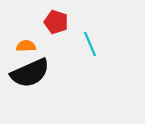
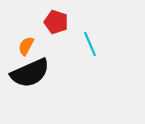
orange semicircle: rotated 60 degrees counterclockwise
